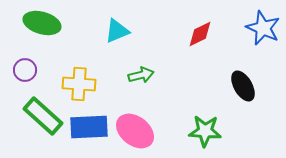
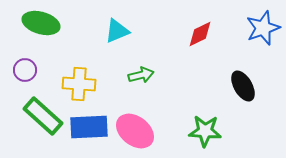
green ellipse: moved 1 px left
blue star: rotated 28 degrees clockwise
